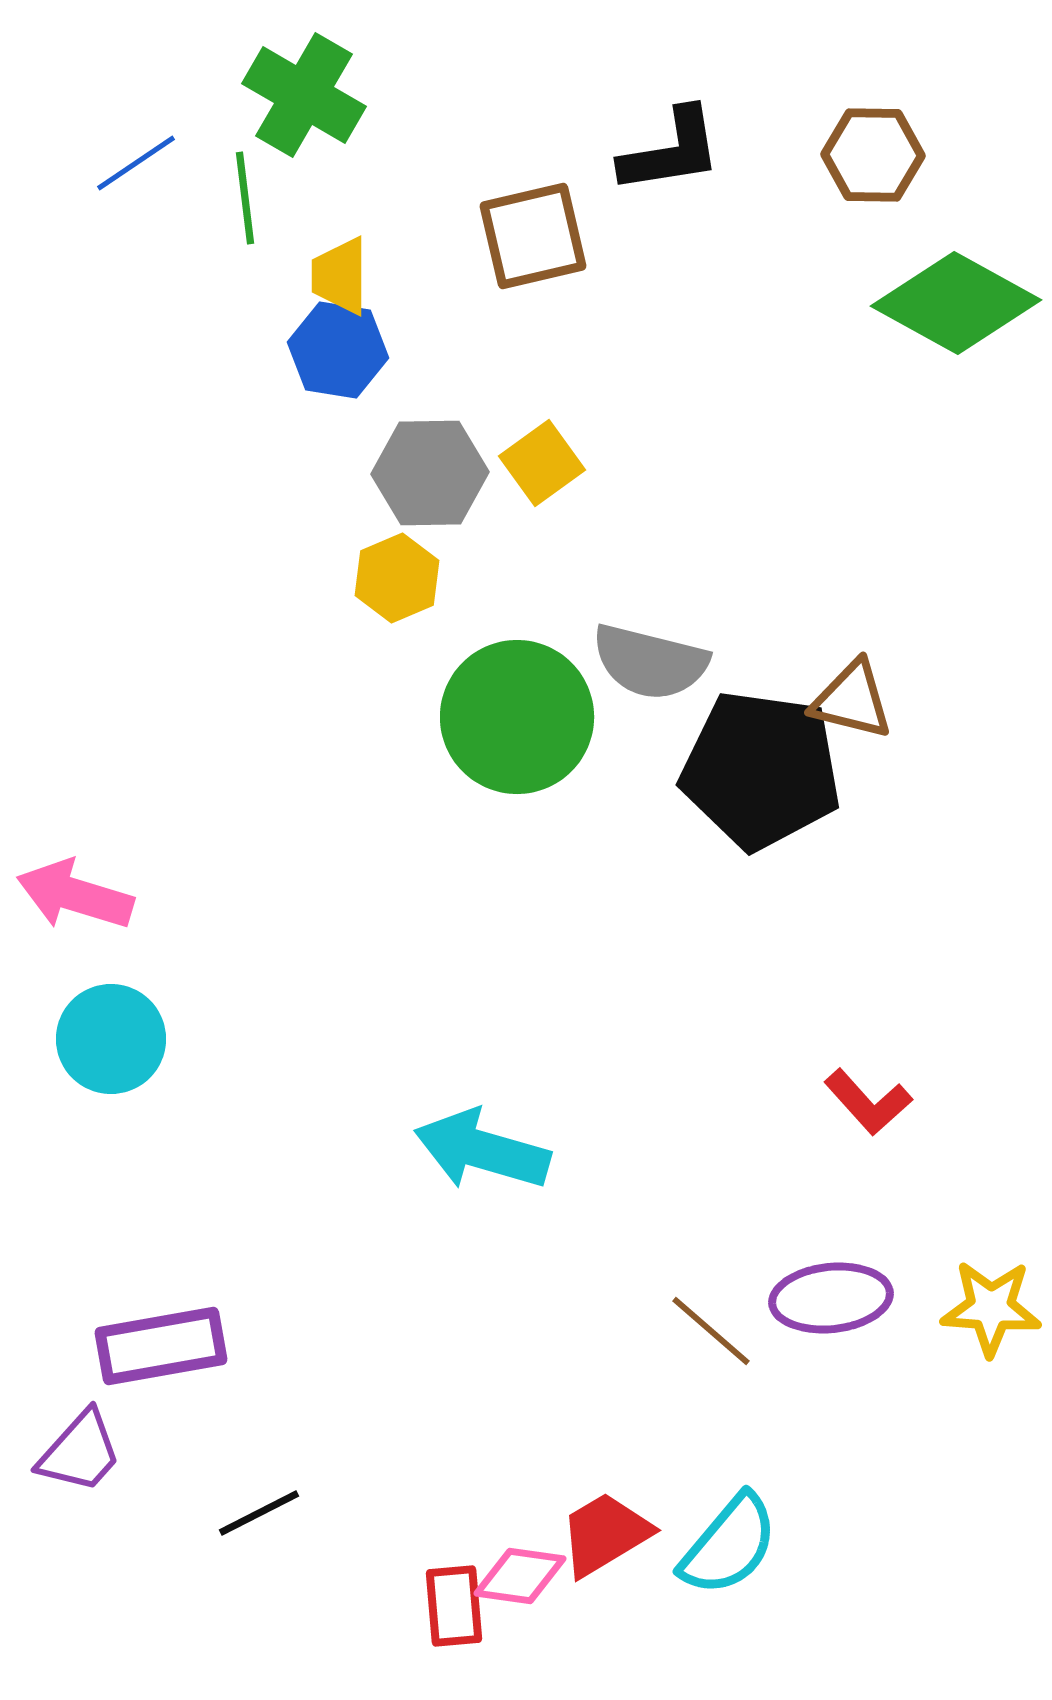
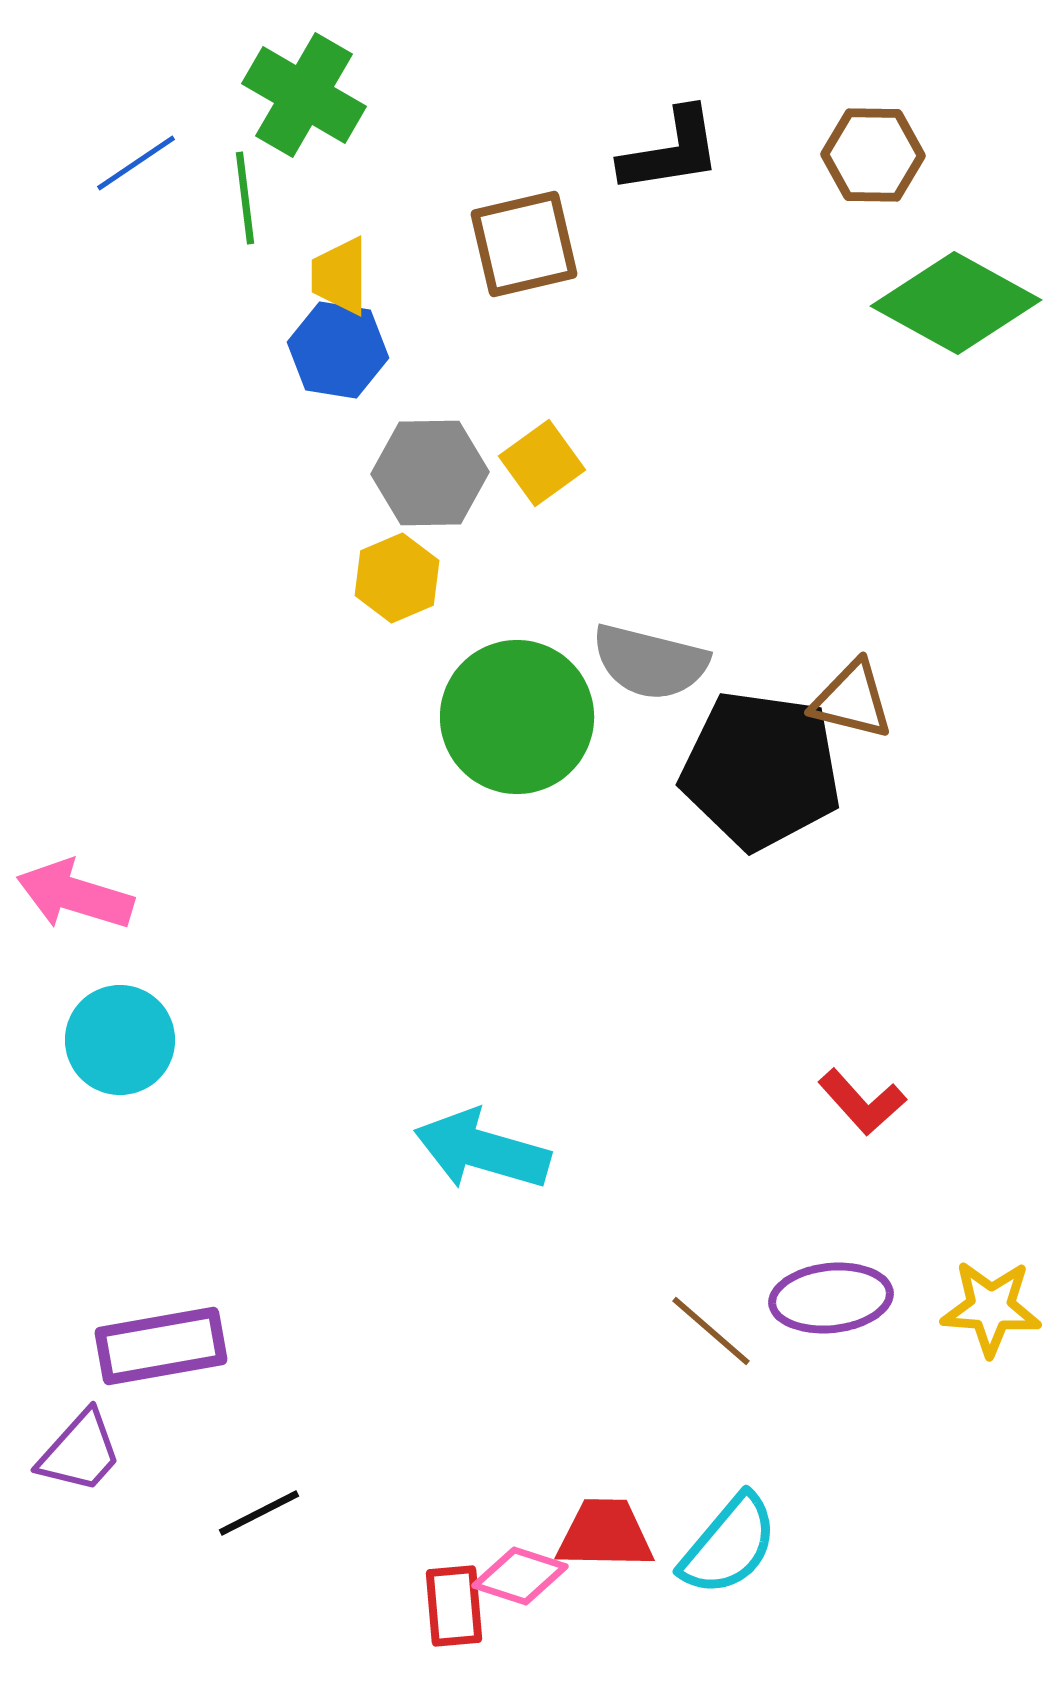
brown square: moved 9 px left, 8 px down
cyan circle: moved 9 px right, 1 px down
red L-shape: moved 6 px left
red trapezoid: rotated 32 degrees clockwise
pink diamond: rotated 10 degrees clockwise
